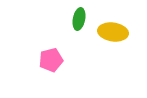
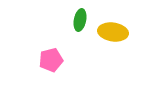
green ellipse: moved 1 px right, 1 px down
